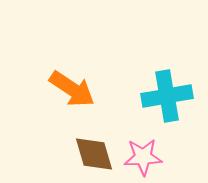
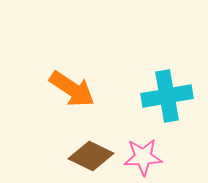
brown diamond: moved 3 px left, 2 px down; rotated 48 degrees counterclockwise
